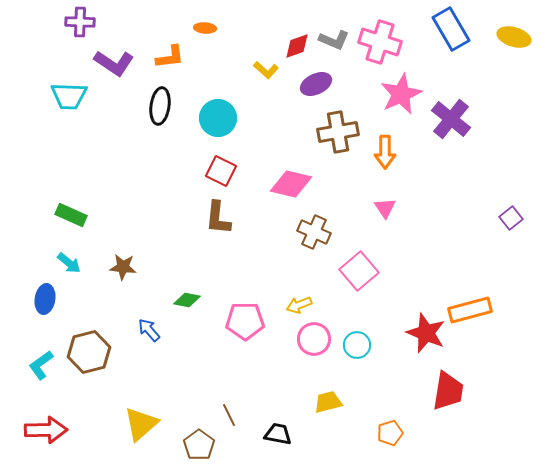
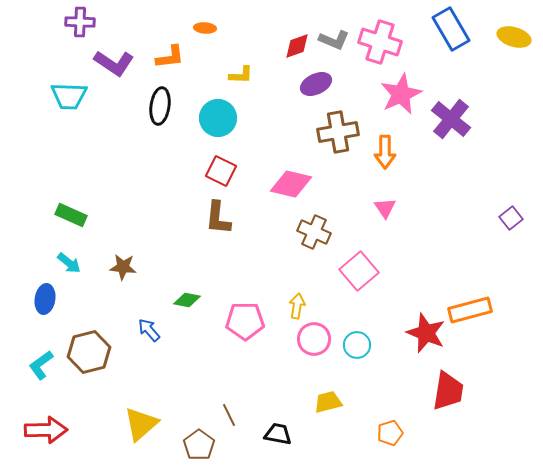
yellow L-shape at (266, 70): moved 25 px left, 5 px down; rotated 40 degrees counterclockwise
yellow arrow at (299, 305): moved 2 px left, 1 px down; rotated 120 degrees clockwise
